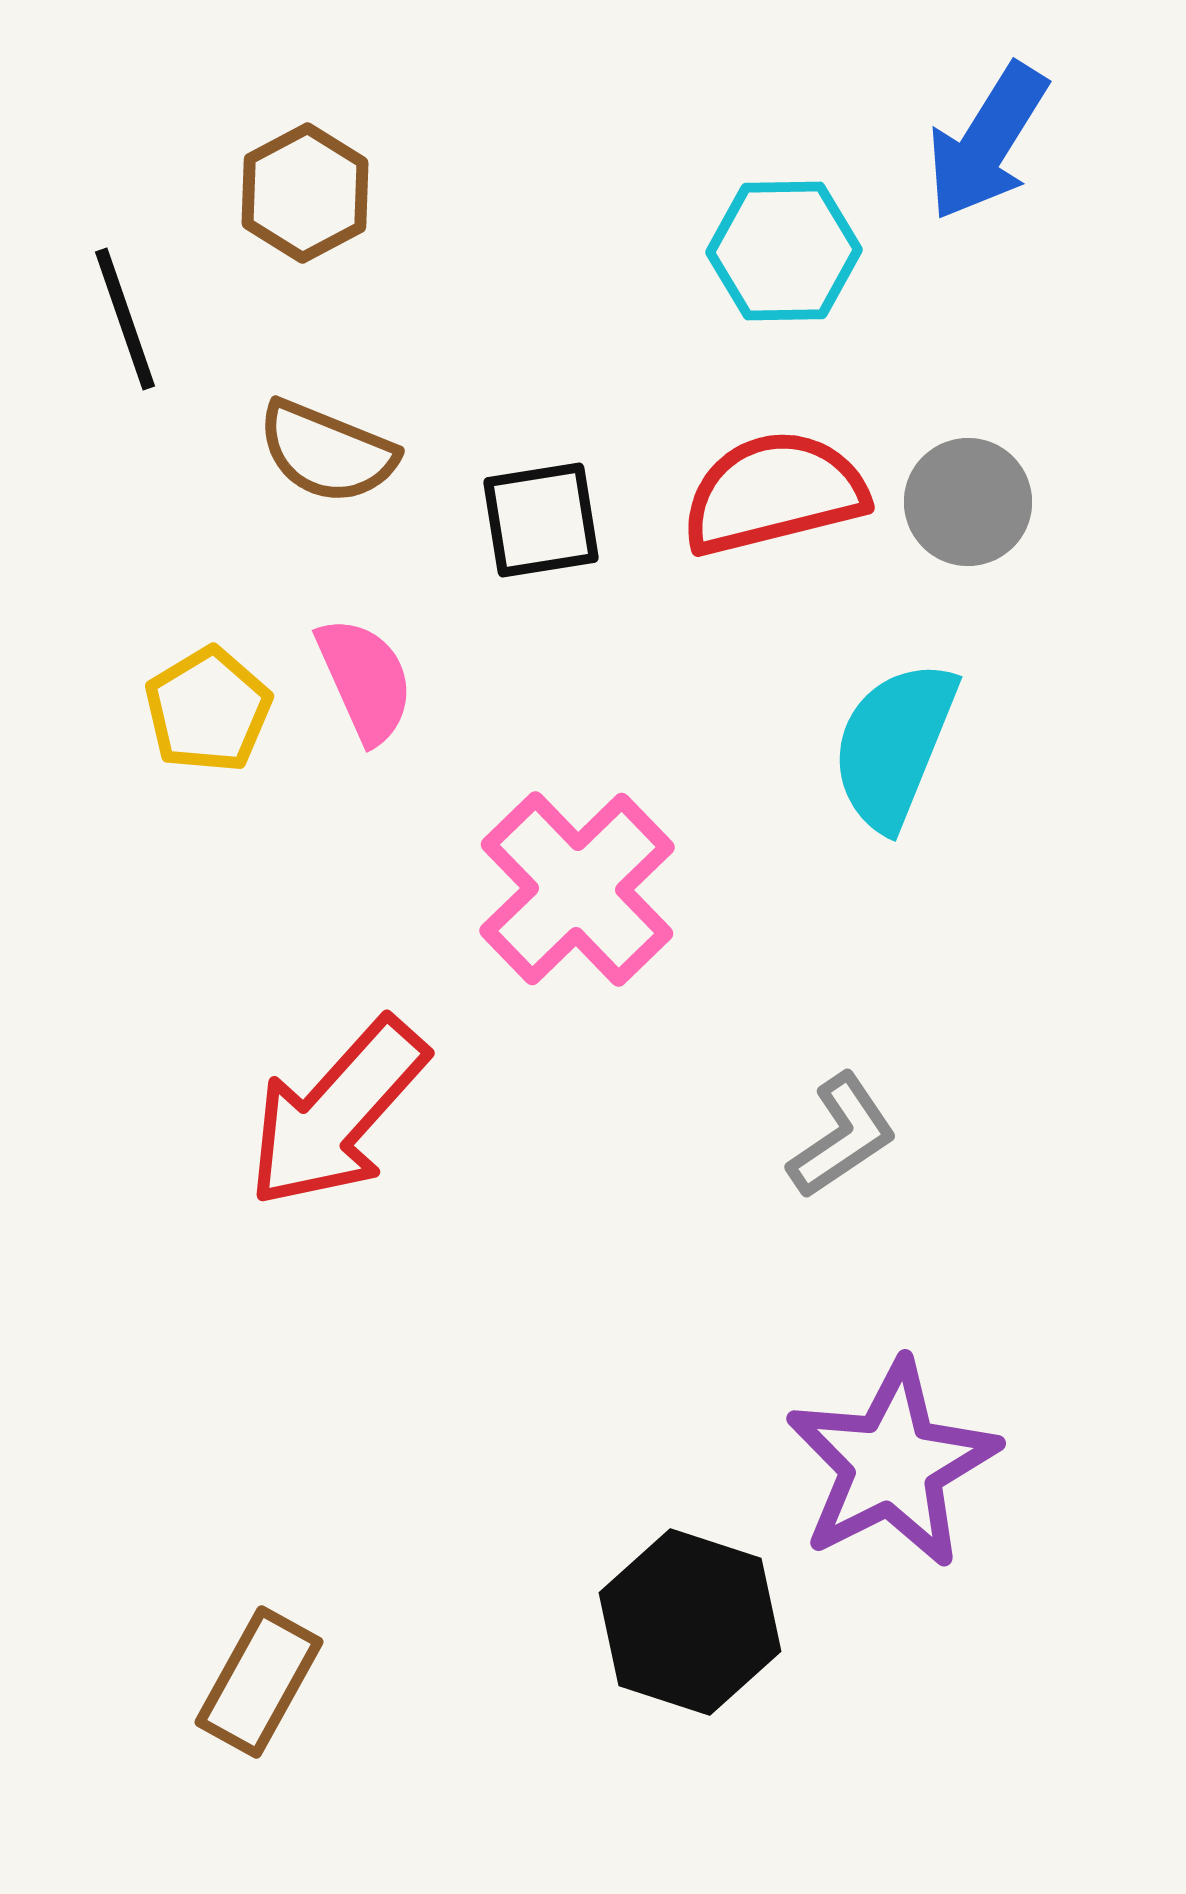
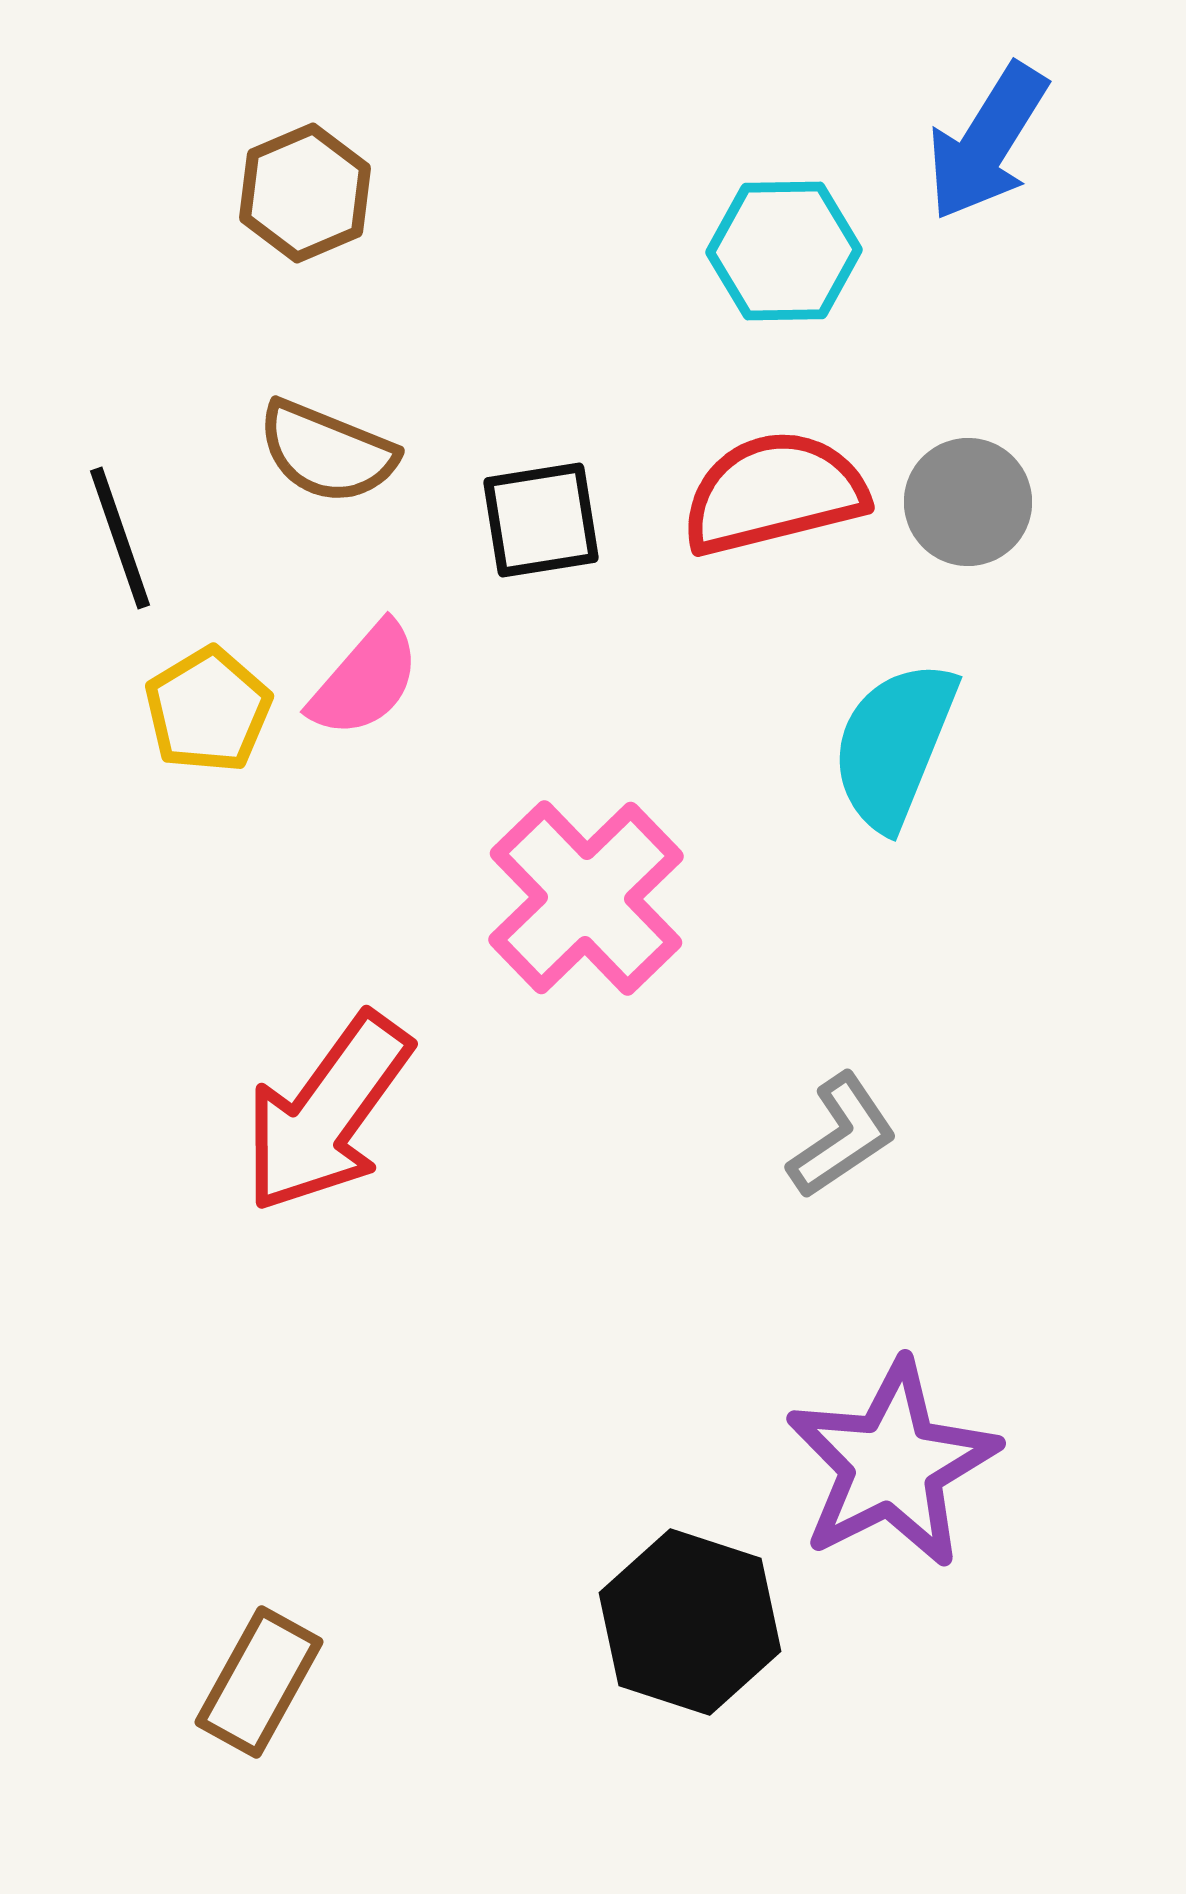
brown hexagon: rotated 5 degrees clockwise
black line: moved 5 px left, 219 px down
pink semicircle: rotated 65 degrees clockwise
pink cross: moved 9 px right, 9 px down
red arrow: moved 10 px left; rotated 6 degrees counterclockwise
